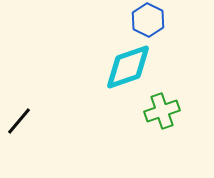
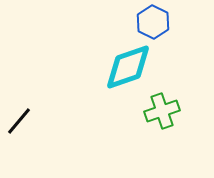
blue hexagon: moved 5 px right, 2 px down
